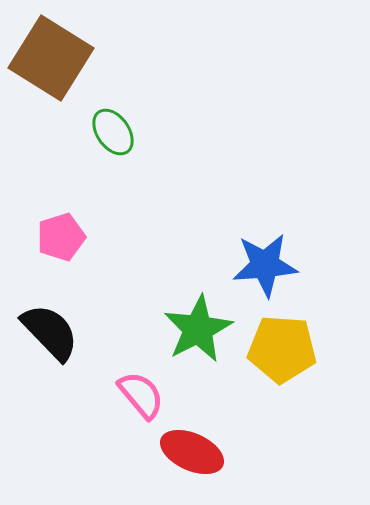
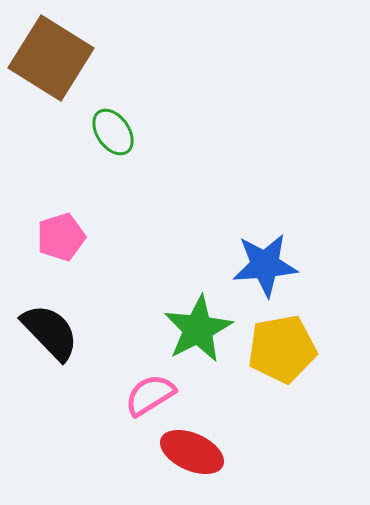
yellow pentagon: rotated 14 degrees counterclockwise
pink semicircle: moved 9 px right; rotated 82 degrees counterclockwise
